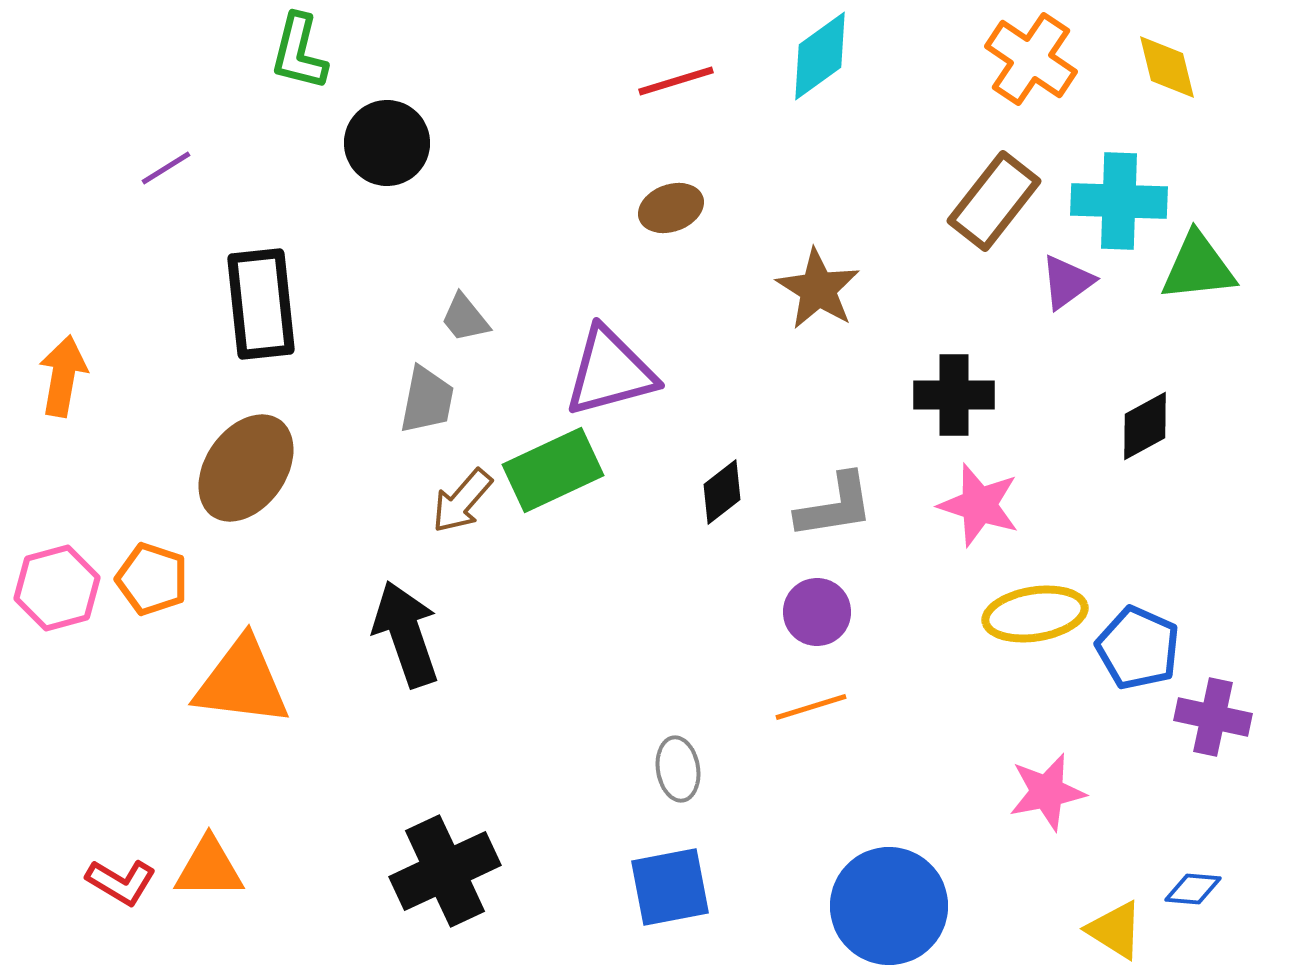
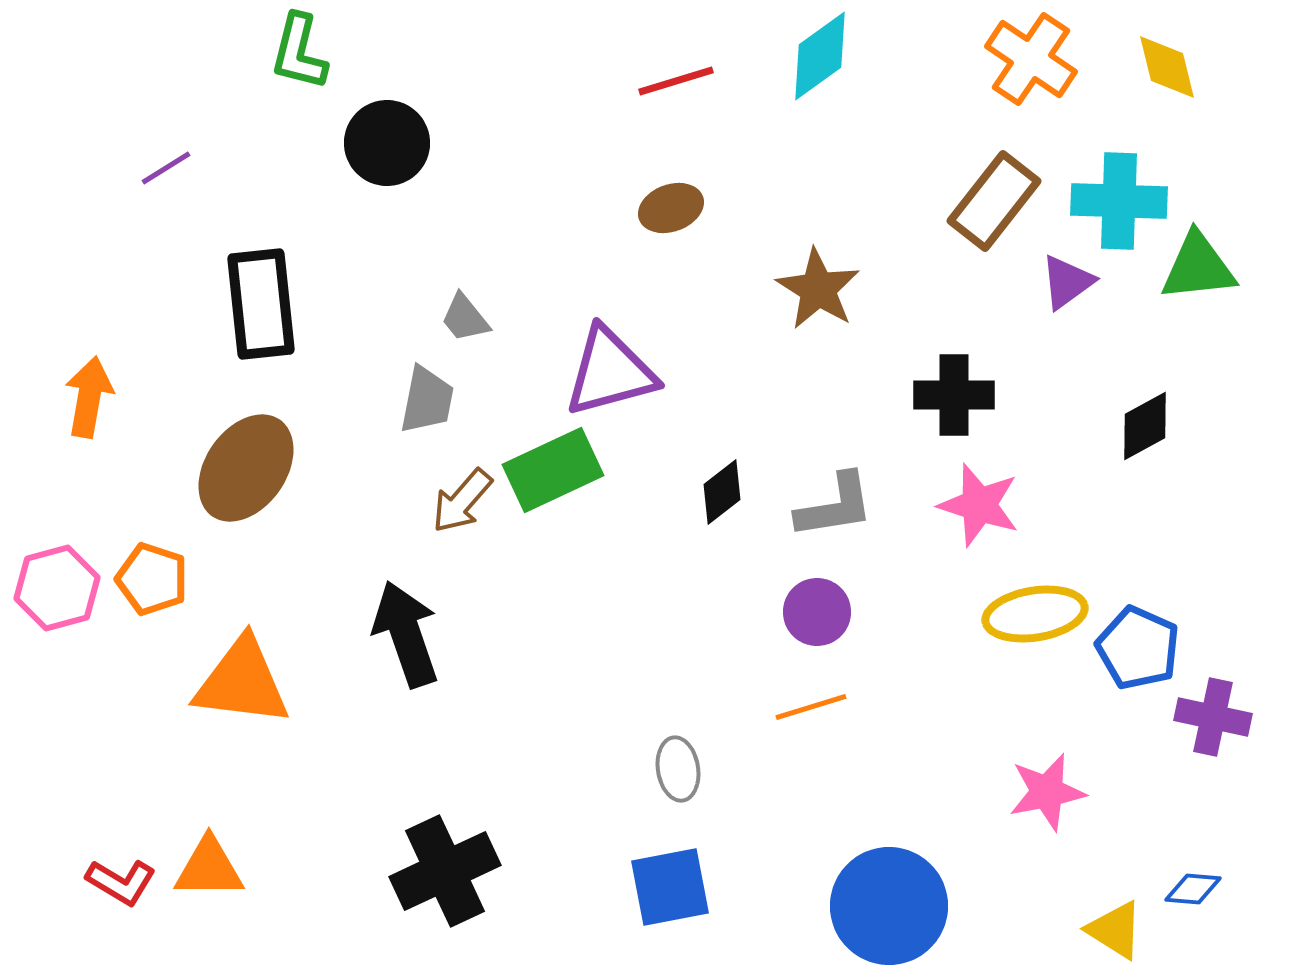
orange arrow at (63, 376): moved 26 px right, 21 px down
